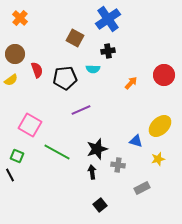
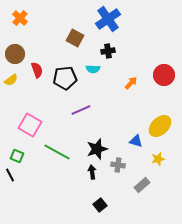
gray rectangle: moved 3 px up; rotated 14 degrees counterclockwise
